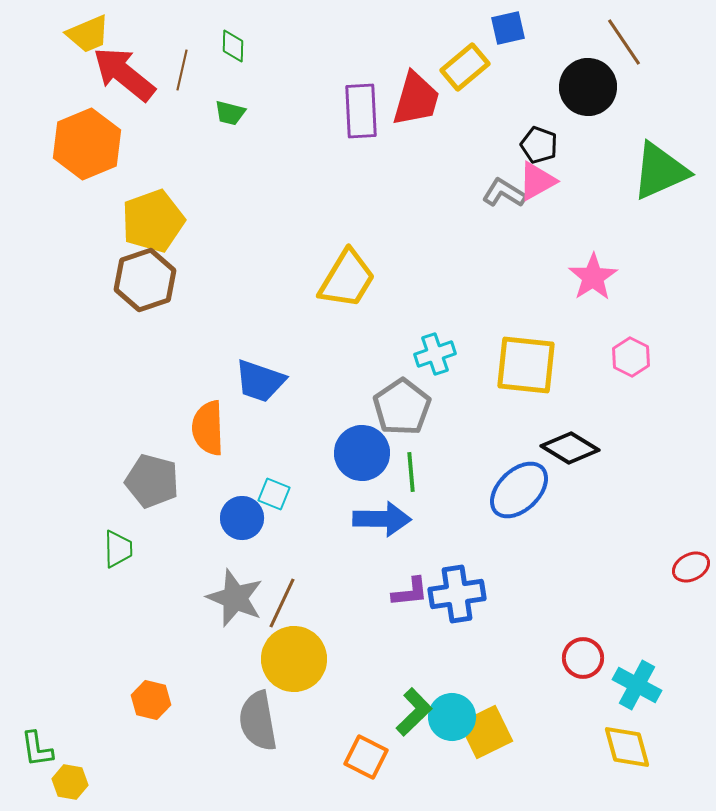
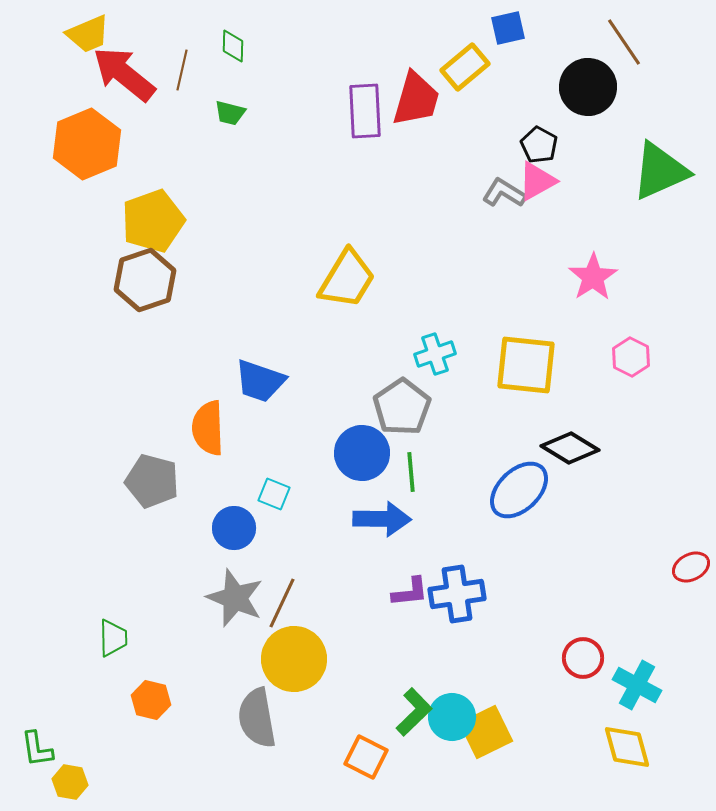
purple rectangle at (361, 111): moved 4 px right
black pentagon at (539, 145): rotated 9 degrees clockwise
blue circle at (242, 518): moved 8 px left, 10 px down
green trapezoid at (118, 549): moved 5 px left, 89 px down
gray semicircle at (258, 721): moved 1 px left, 3 px up
